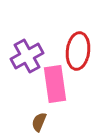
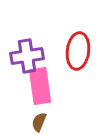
purple cross: rotated 20 degrees clockwise
pink rectangle: moved 15 px left, 2 px down
